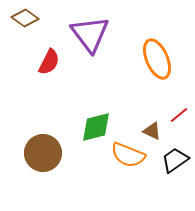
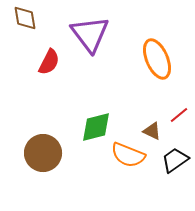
brown diamond: rotated 44 degrees clockwise
